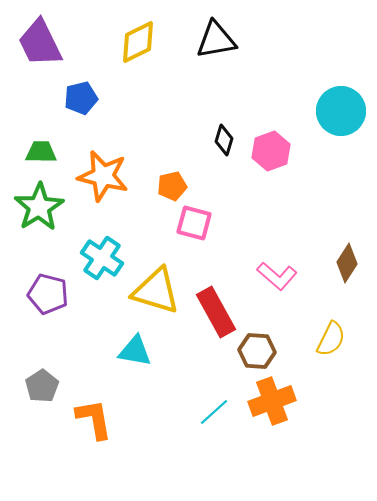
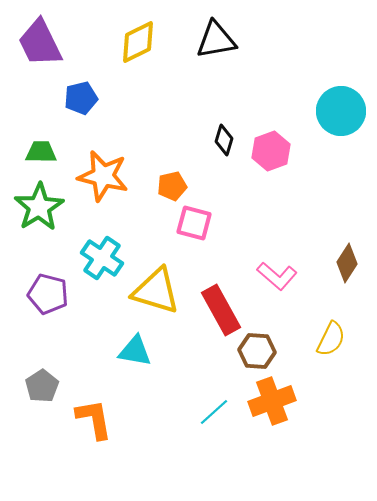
red rectangle: moved 5 px right, 2 px up
